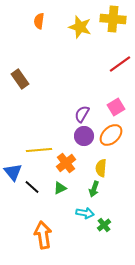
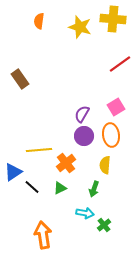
orange ellipse: rotated 55 degrees counterclockwise
yellow semicircle: moved 4 px right, 3 px up
blue triangle: rotated 36 degrees clockwise
